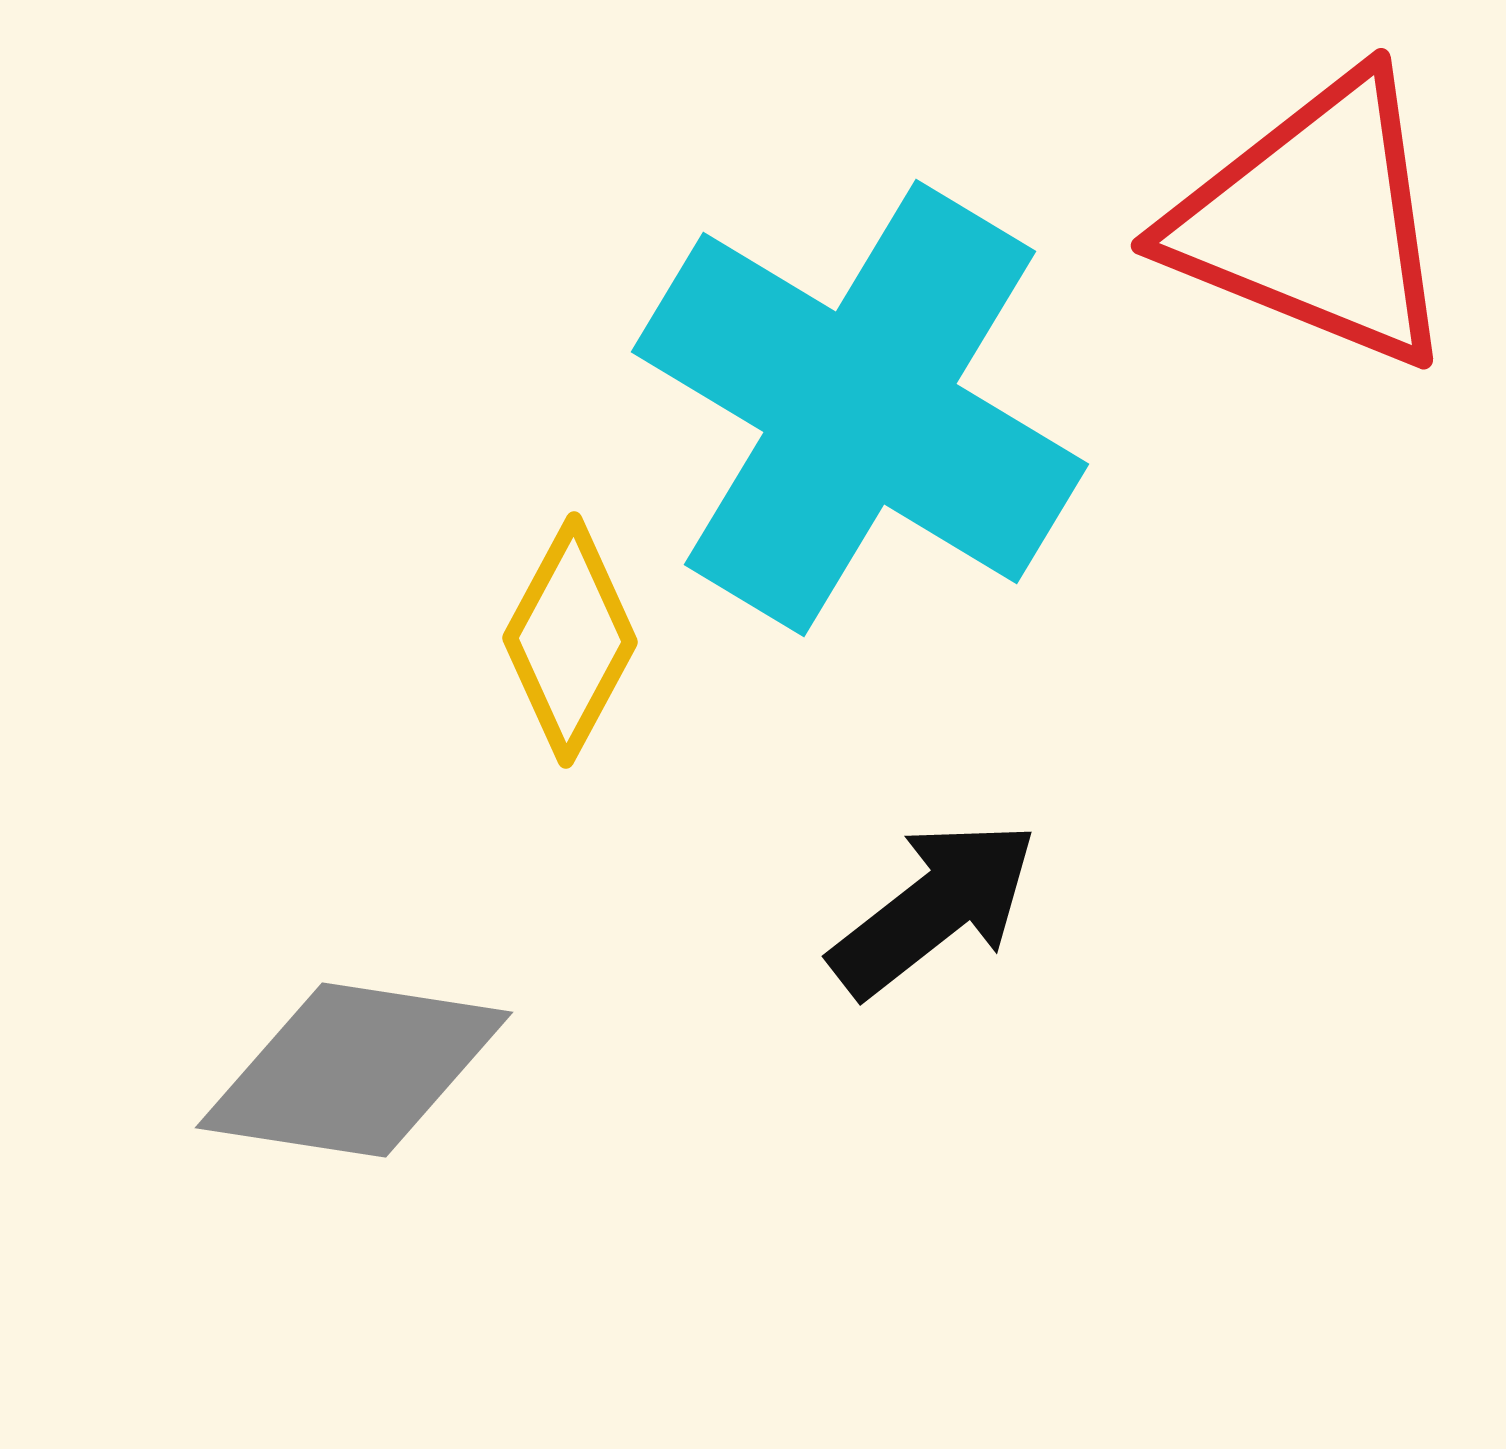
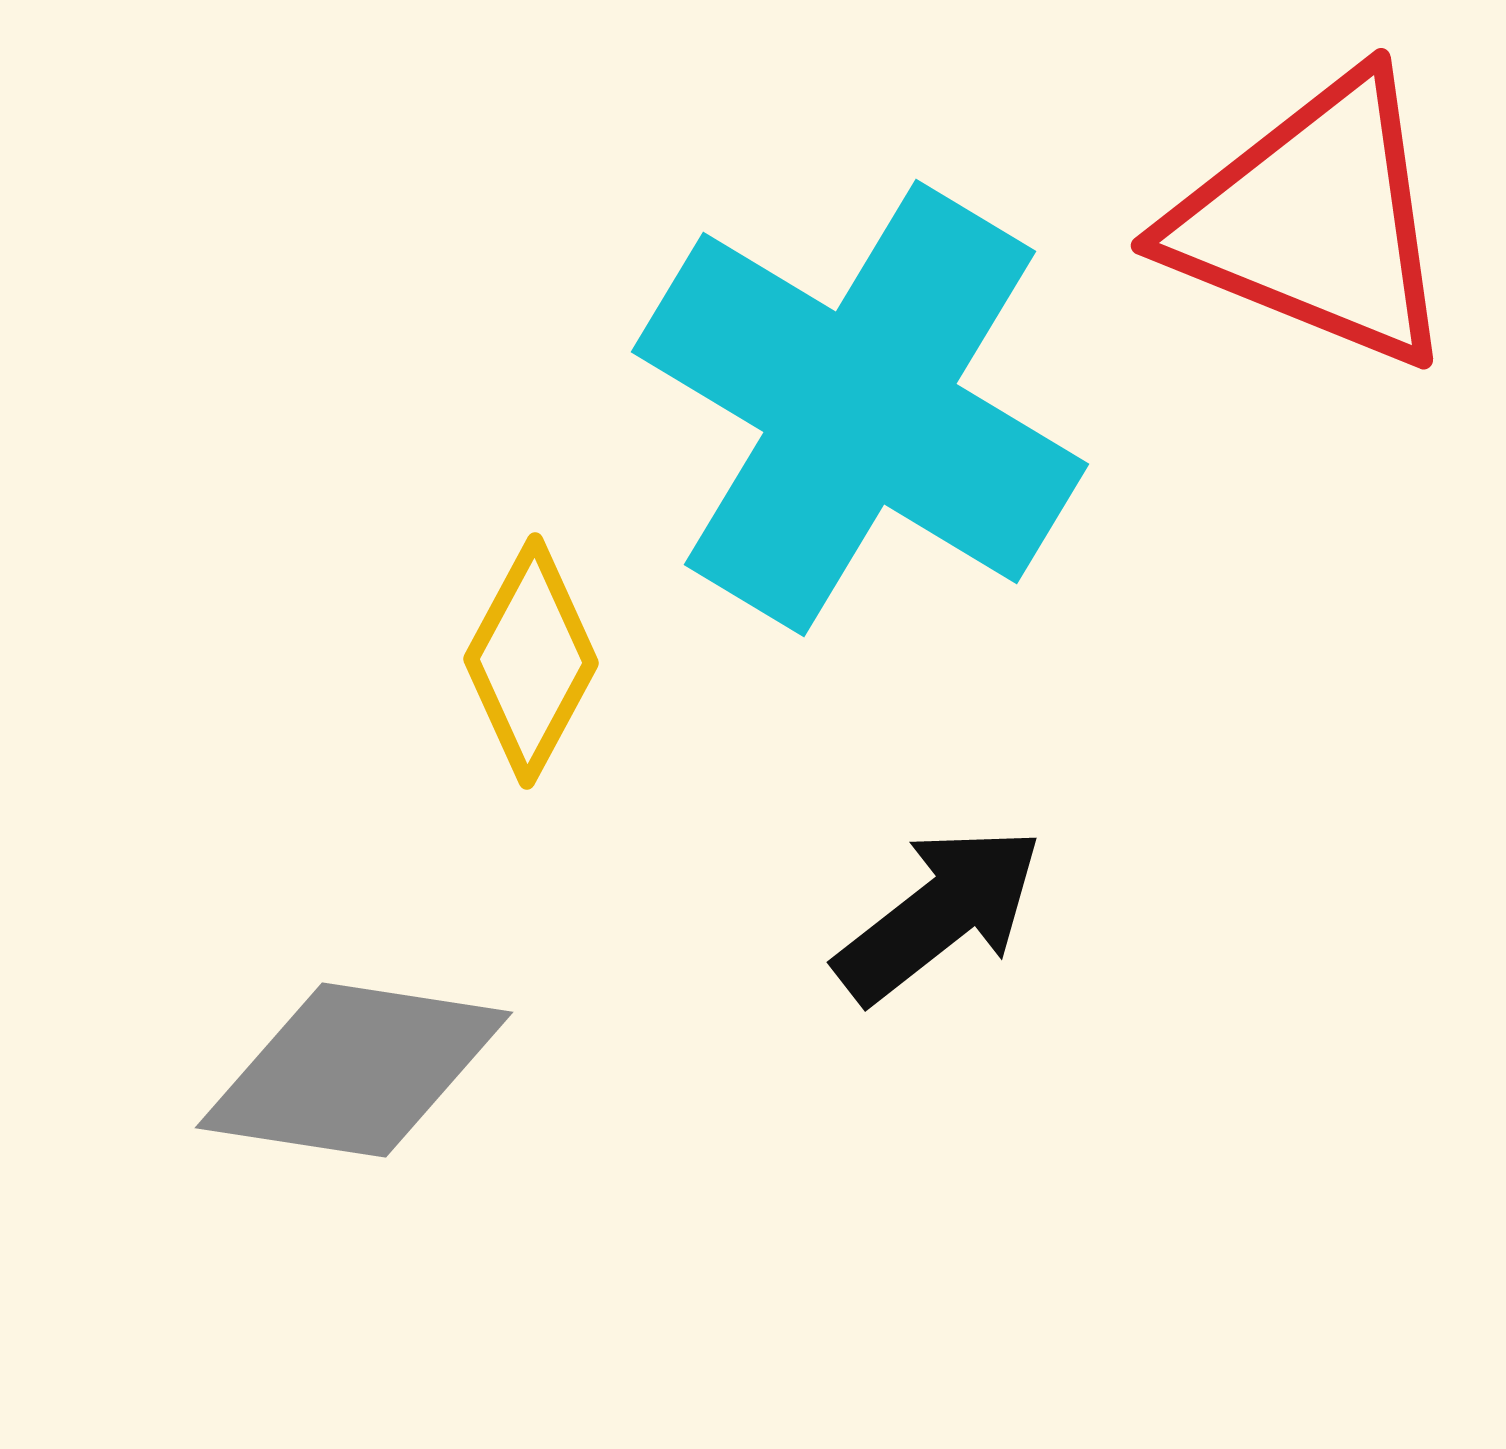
yellow diamond: moved 39 px left, 21 px down
black arrow: moved 5 px right, 6 px down
